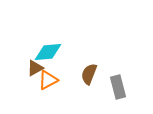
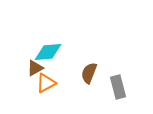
brown semicircle: moved 1 px up
orange triangle: moved 2 px left, 3 px down
